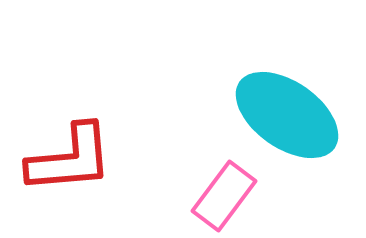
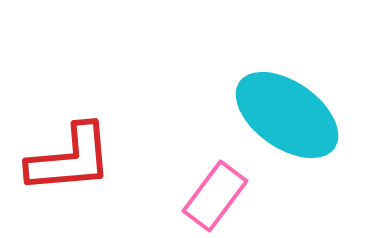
pink rectangle: moved 9 px left
